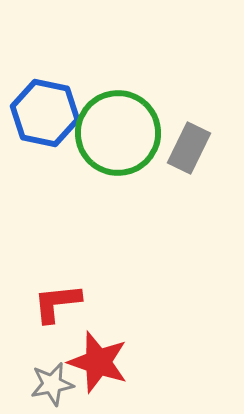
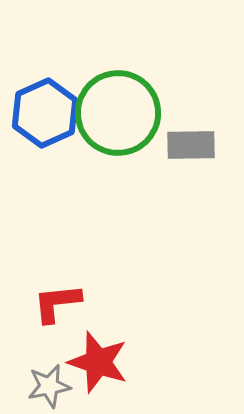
blue hexagon: rotated 24 degrees clockwise
green circle: moved 20 px up
gray rectangle: moved 2 px right, 3 px up; rotated 63 degrees clockwise
gray star: moved 3 px left, 2 px down
